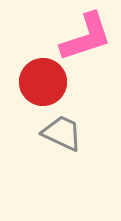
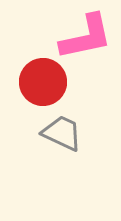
pink L-shape: rotated 6 degrees clockwise
